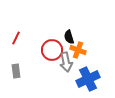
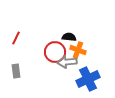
black semicircle: rotated 112 degrees clockwise
red circle: moved 3 px right, 2 px down
gray arrow: moved 1 px right; rotated 96 degrees clockwise
